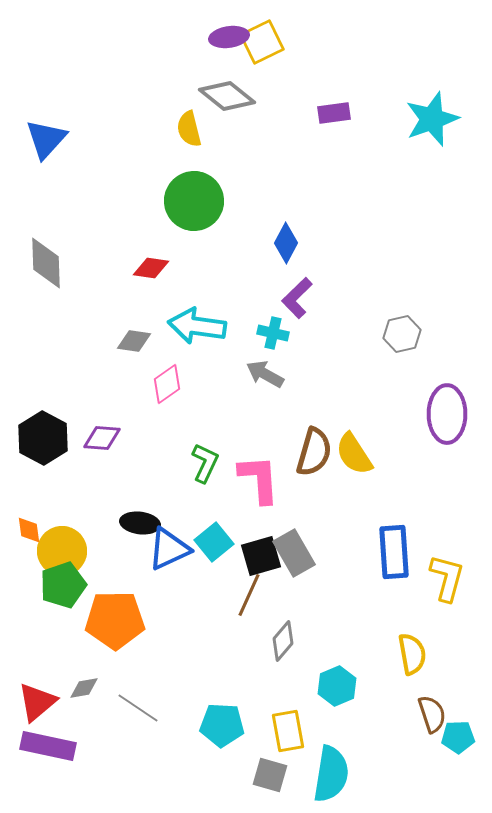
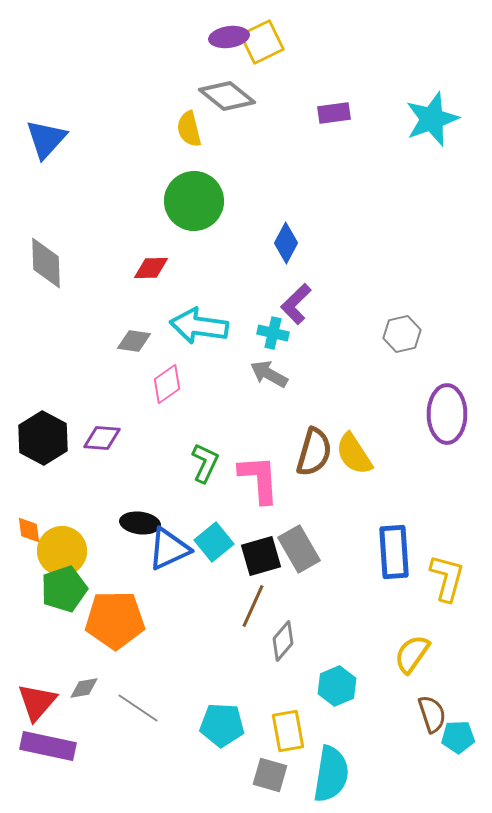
red diamond at (151, 268): rotated 9 degrees counterclockwise
purple L-shape at (297, 298): moved 1 px left, 6 px down
cyan arrow at (197, 326): moved 2 px right
gray arrow at (265, 374): moved 4 px right
gray rectangle at (294, 553): moved 5 px right, 4 px up
green pentagon at (63, 585): moved 1 px right, 4 px down
brown line at (249, 595): moved 4 px right, 11 px down
yellow semicircle at (412, 654): rotated 135 degrees counterclockwise
red triangle at (37, 702): rotated 9 degrees counterclockwise
